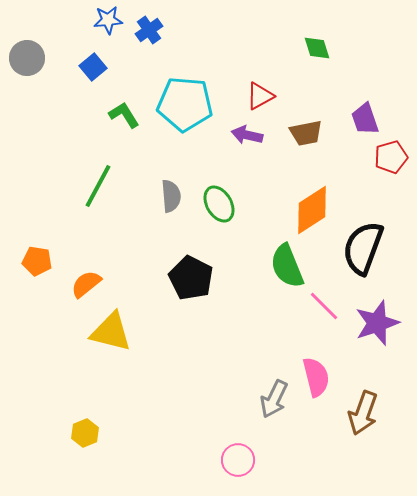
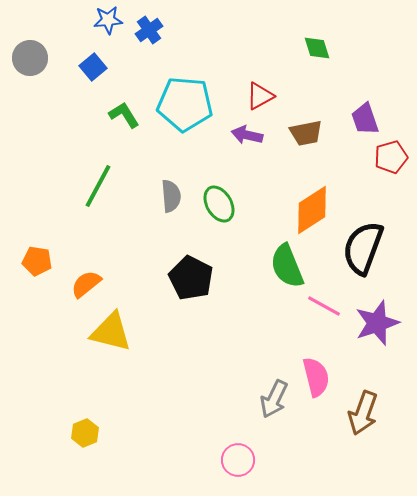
gray circle: moved 3 px right
pink line: rotated 16 degrees counterclockwise
